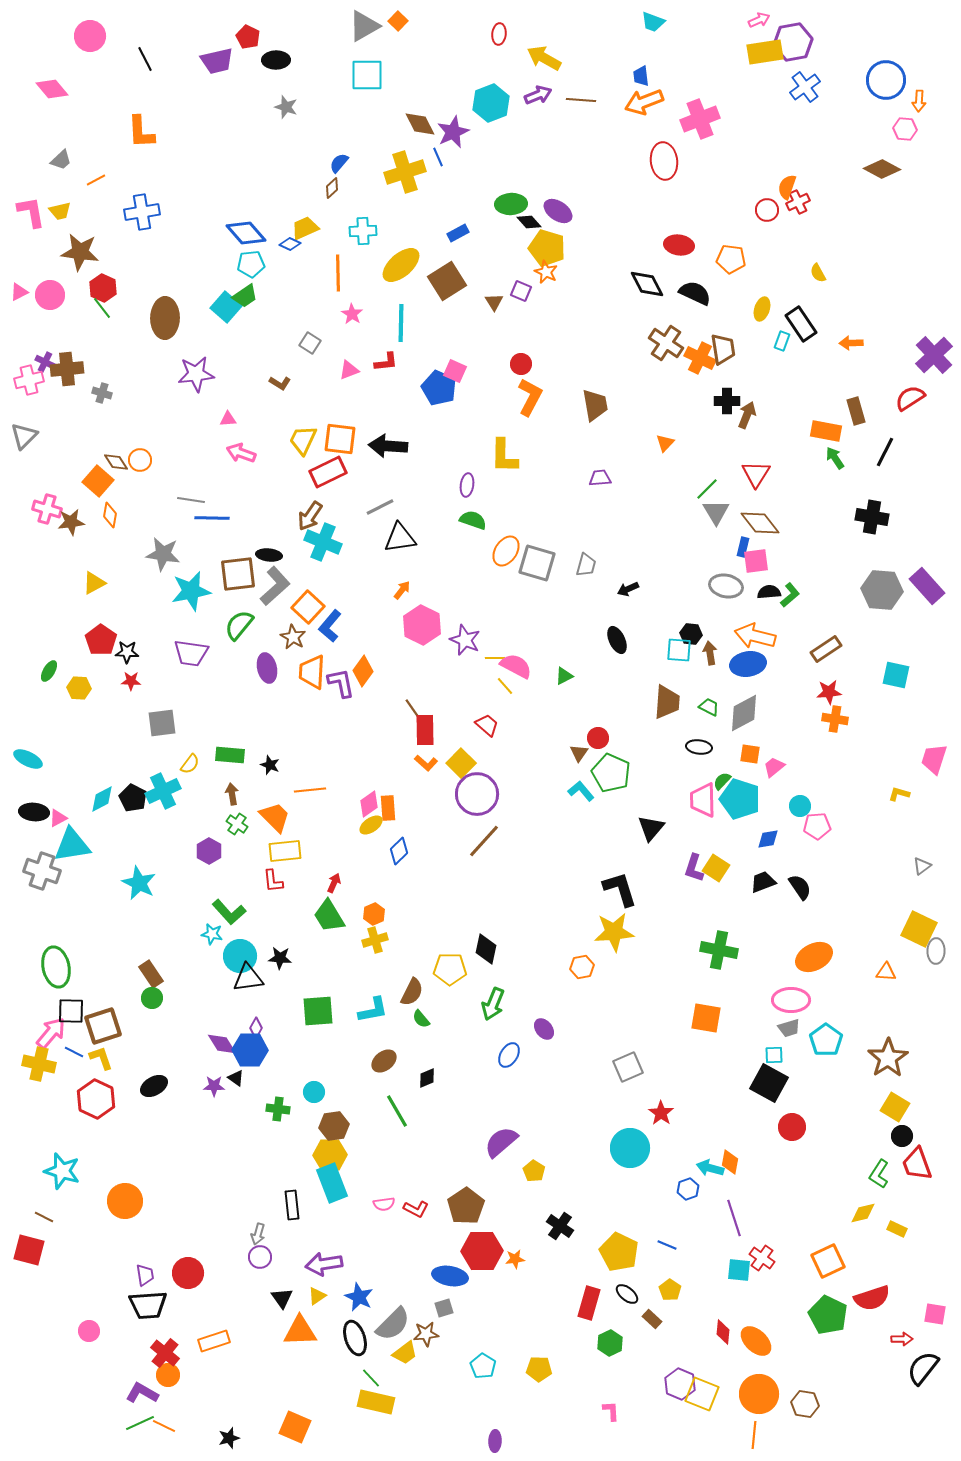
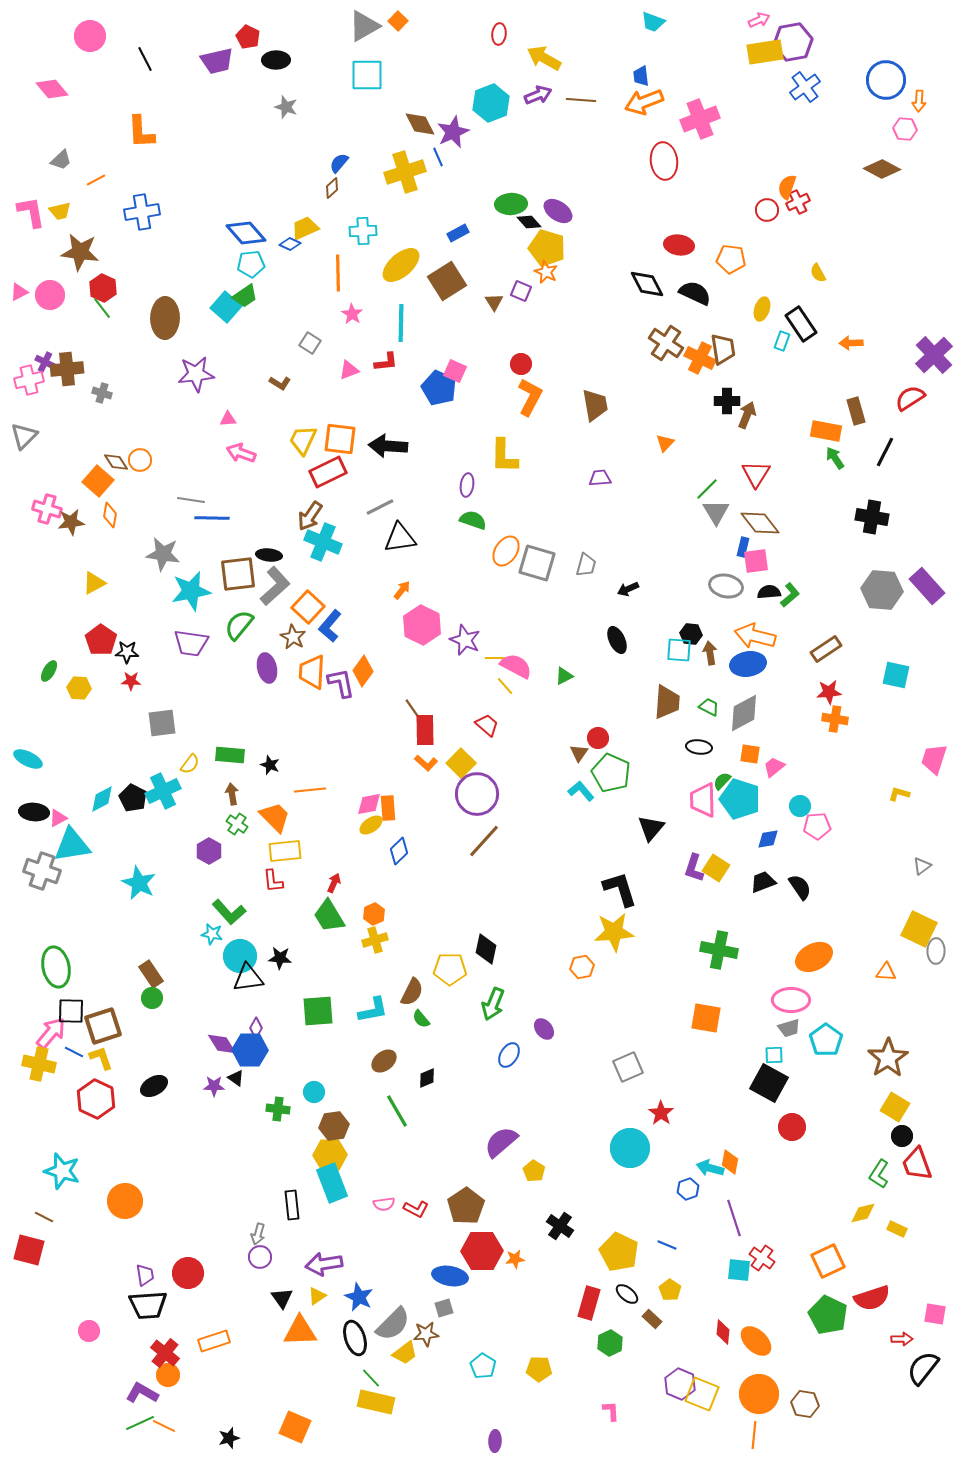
purple trapezoid at (191, 653): moved 10 px up
pink diamond at (369, 804): rotated 24 degrees clockwise
